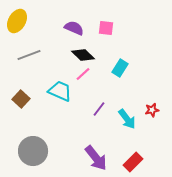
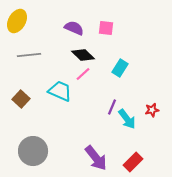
gray line: rotated 15 degrees clockwise
purple line: moved 13 px right, 2 px up; rotated 14 degrees counterclockwise
